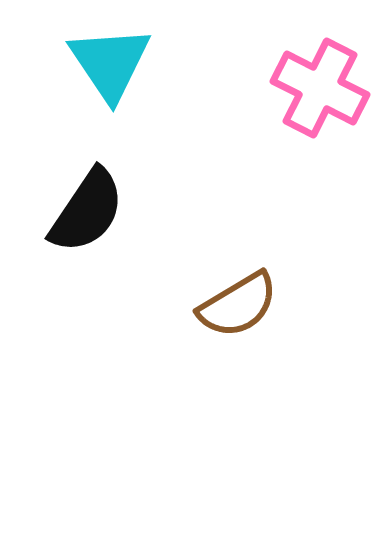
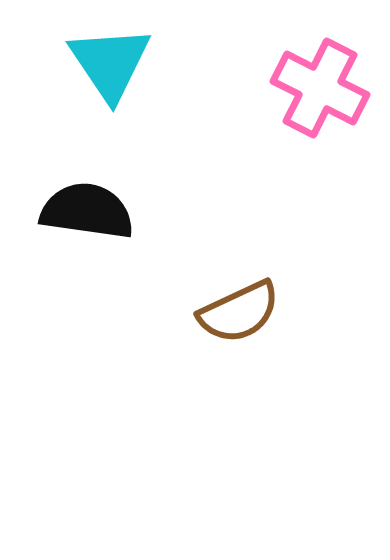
black semicircle: rotated 116 degrees counterclockwise
brown semicircle: moved 1 px right, 7 px down; rotated 6 degrees clockwise
